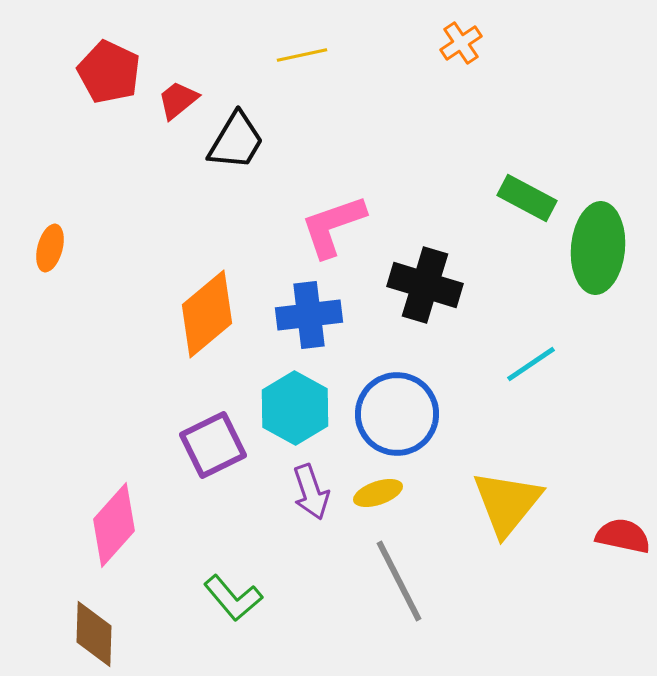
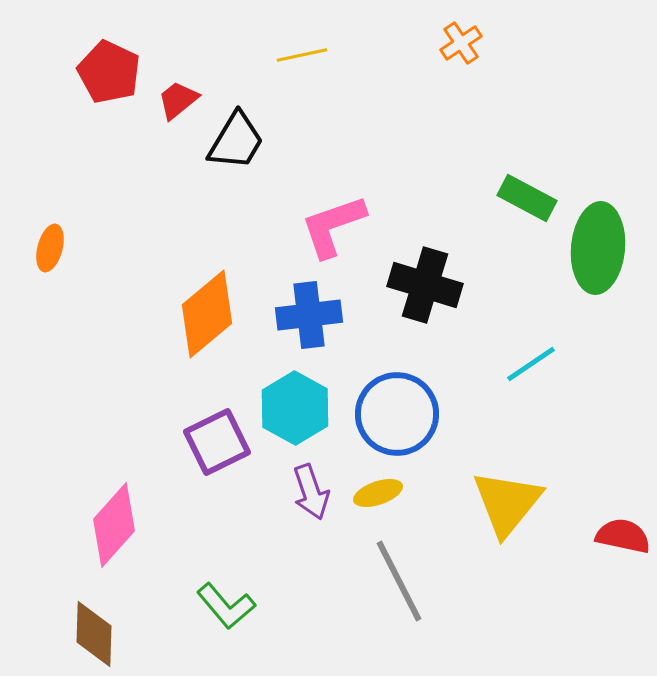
purple square: moved 4 px right, 3 px up
green L-shape: moved 7 px left, 8 px down
